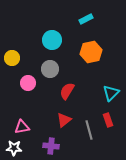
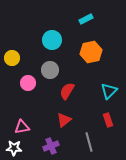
gray circle: moved 1 px down
cyan triangle: moved 2 px left, 2 px up
gray line: moved 12 px down
purple cross: rotated 28 degrees counterclockwise
